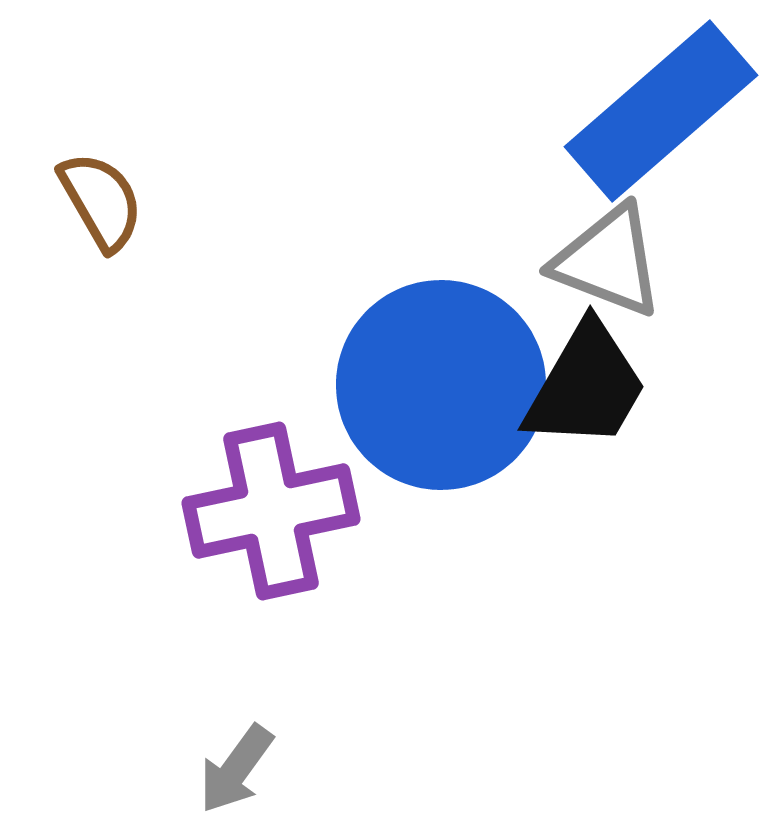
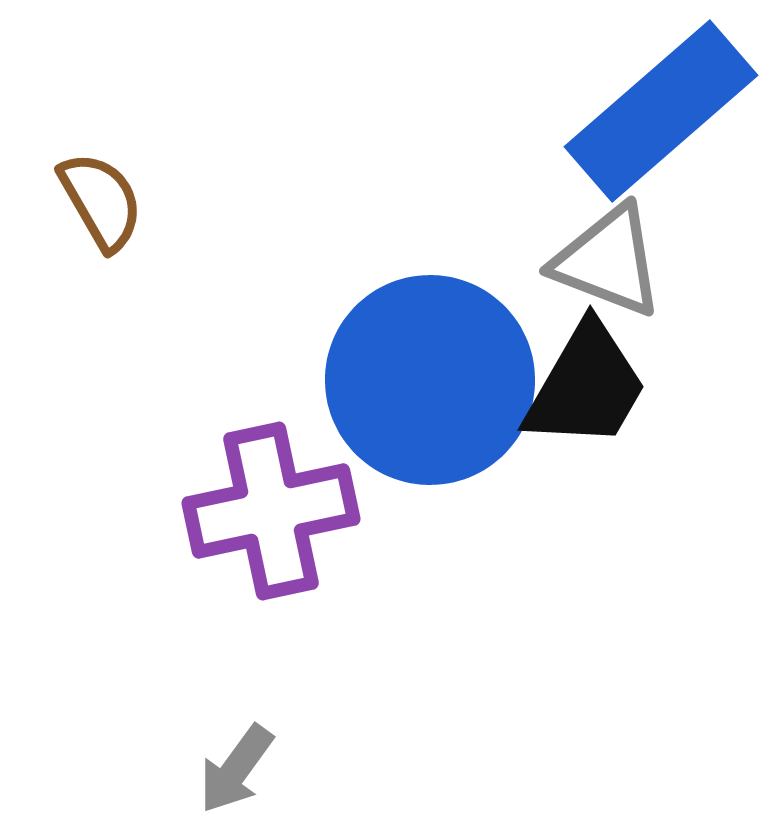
blue circle: moved 11 px left, 5 px up
